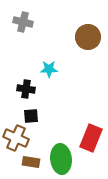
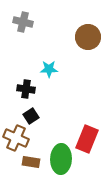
black square: rotated 28 degrees counterclockwise
red rectangle: moved 4 px left, 1 px down
green ellipse: rotated 8 degrees clockwise
